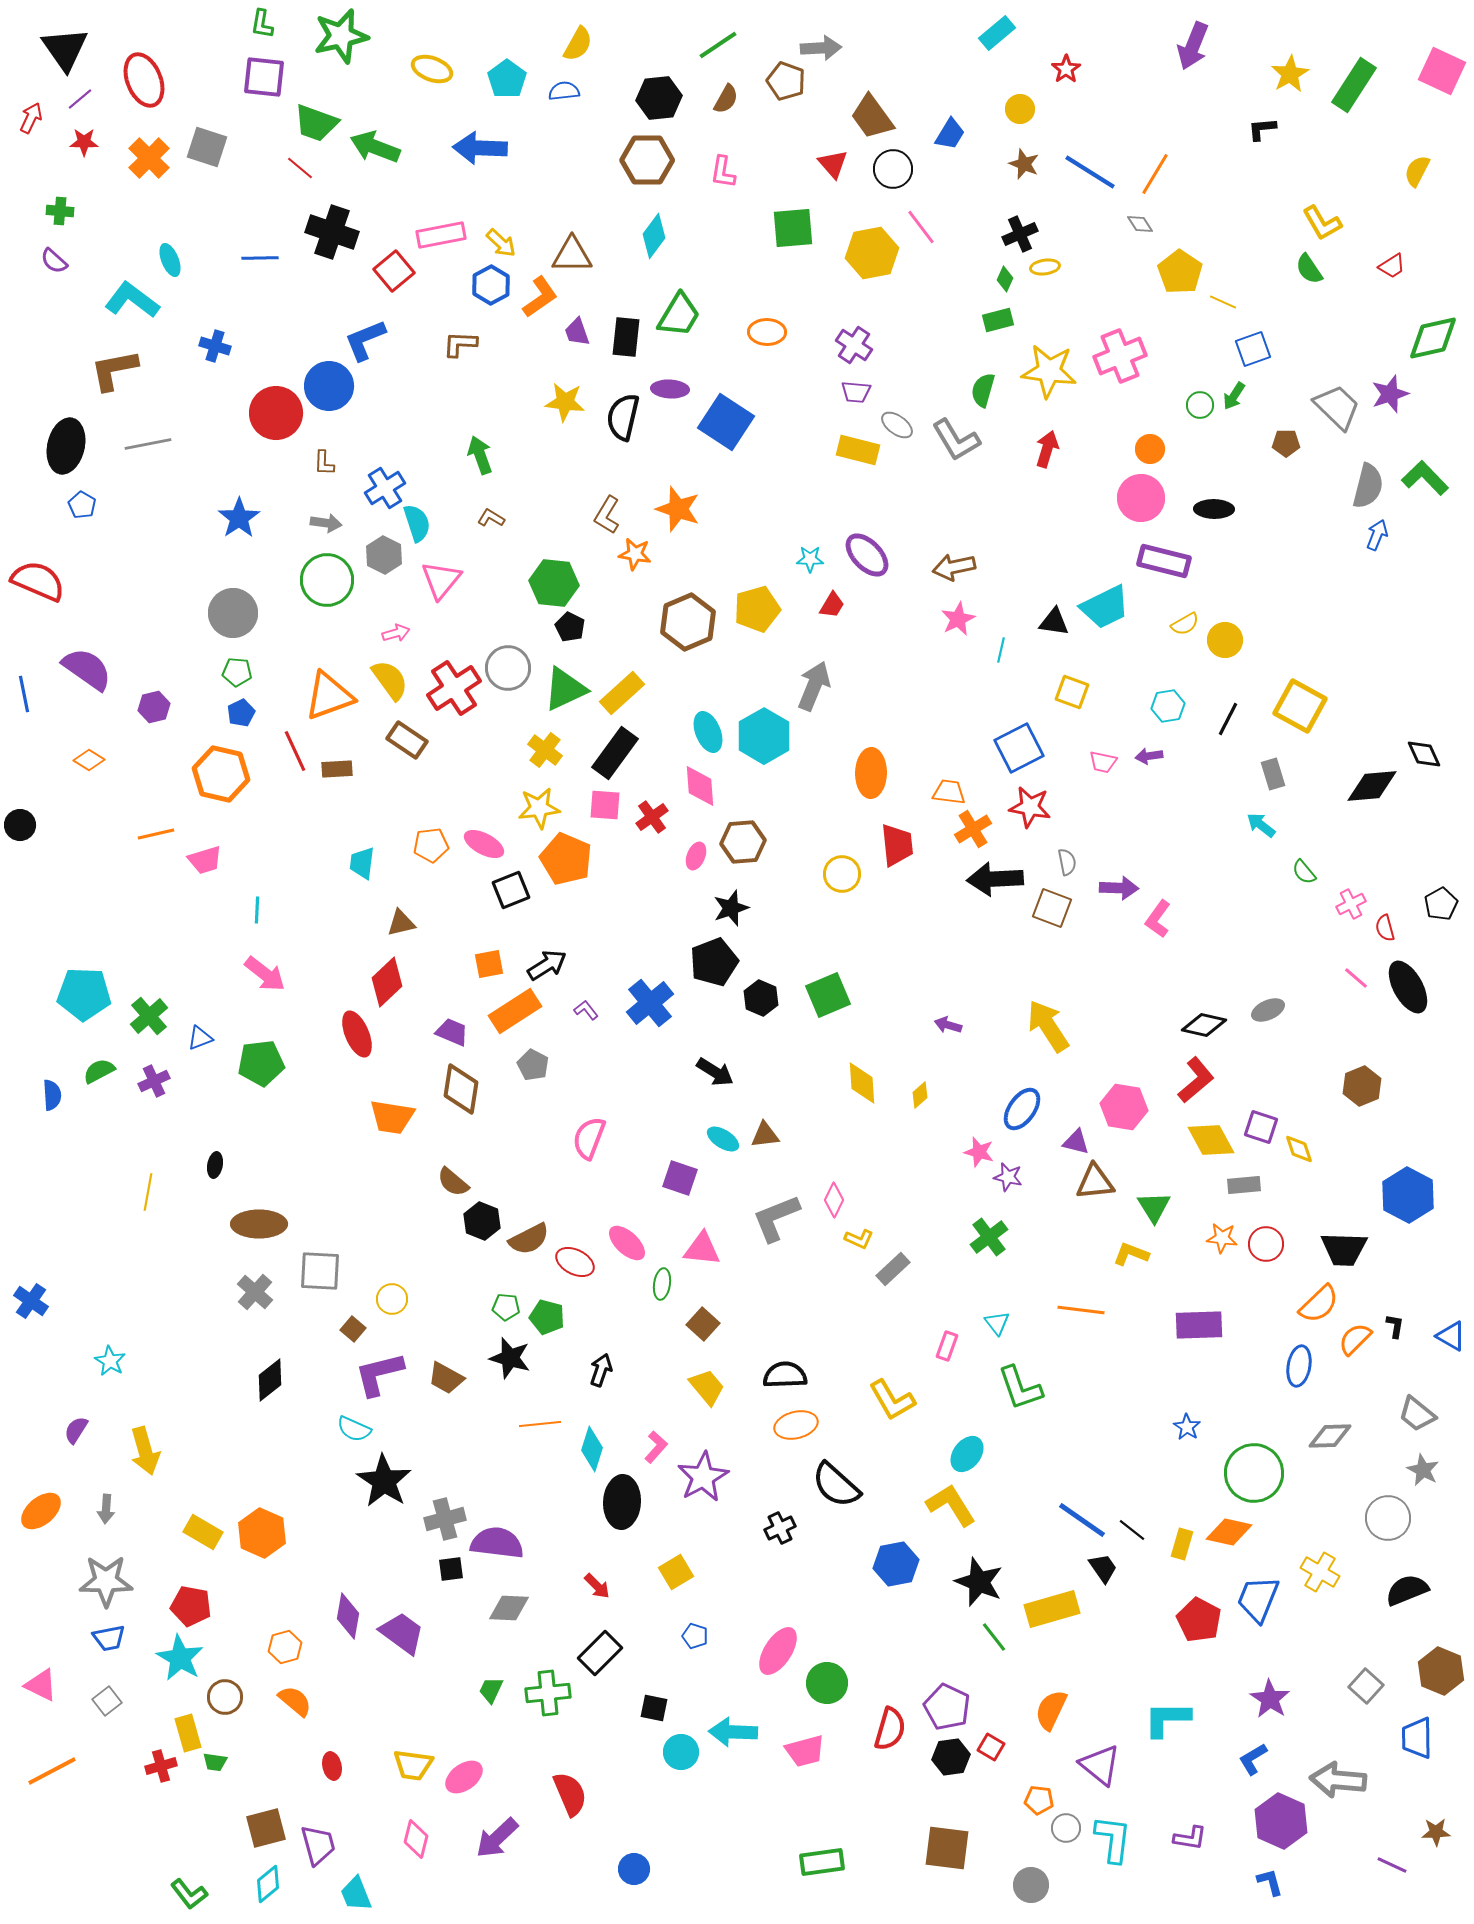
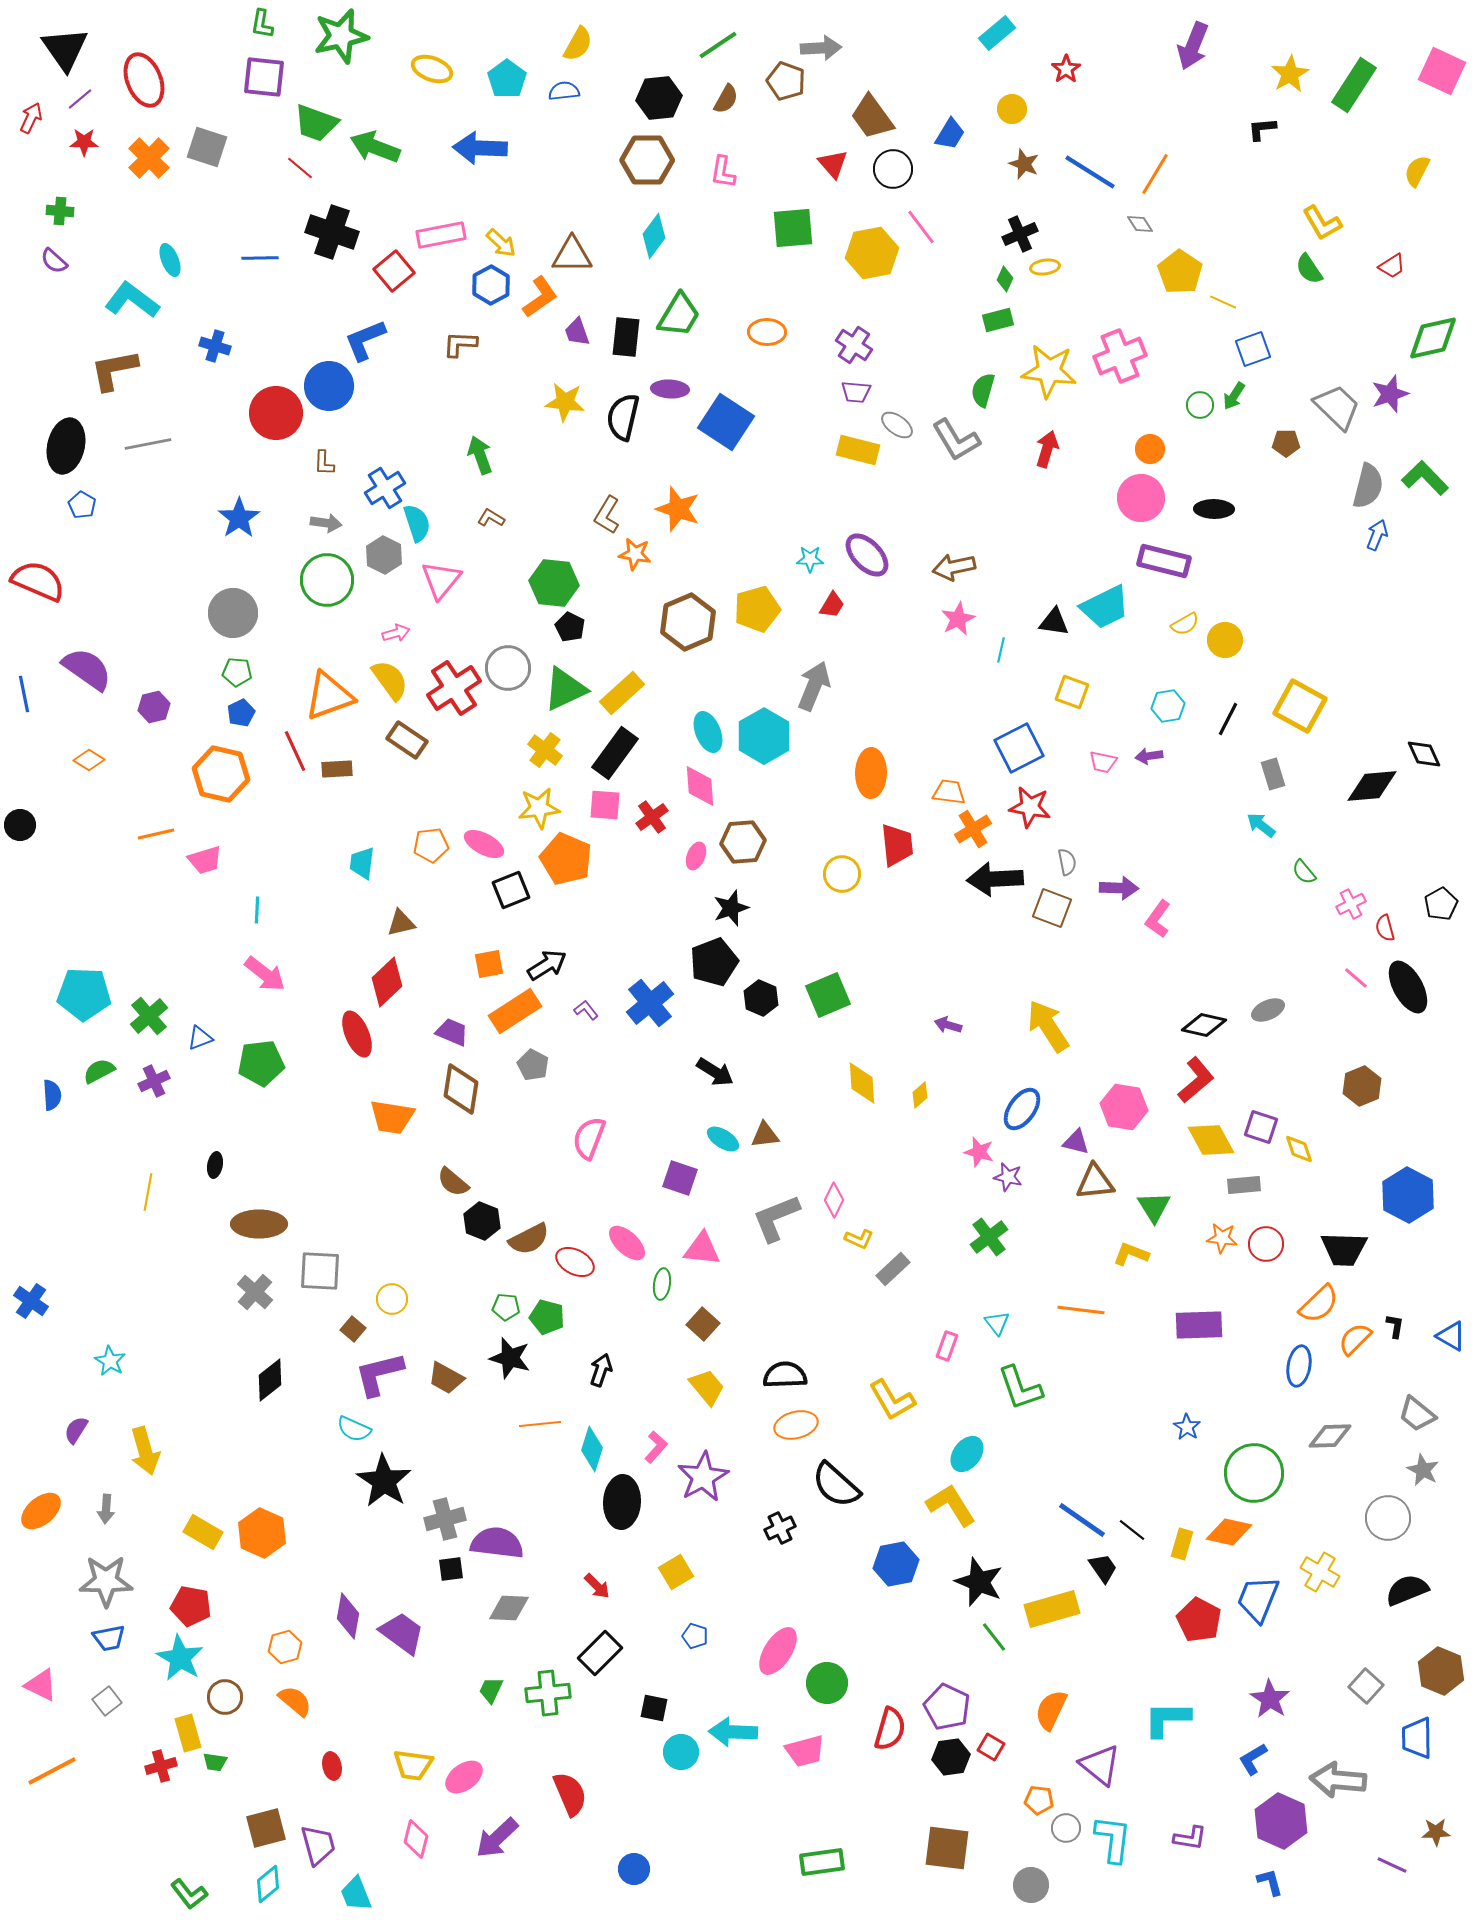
yellow circle at (1020, 109): moved 8 px left
